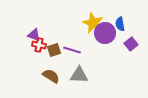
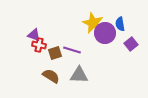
brown square: moved 1 px right, 3 px down
